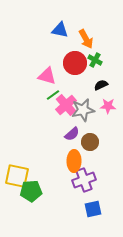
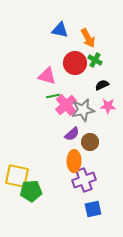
orange arrow: moved 2 px right, 1 px up
black semicircle: moved 1 px right
green line: moved 1 px down; rotated 24 degrees clockwise
